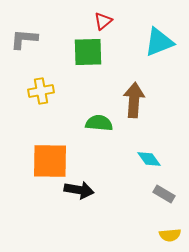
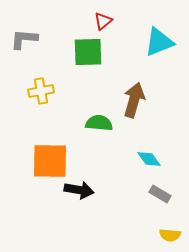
brown arrow: rotated 12 degrees clockwise
gray rectangle: moved 4 px left
yellow semicircle: rotated 10 degrees clockwise
